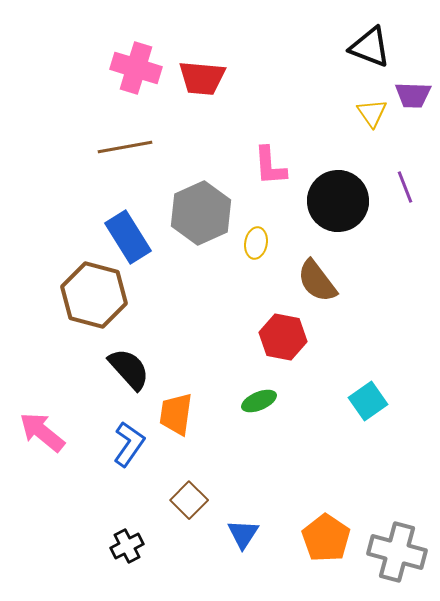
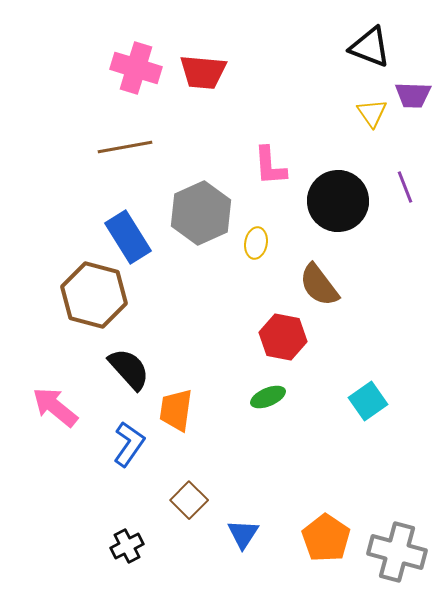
red trapezoid: moved 1 px right, 6 px up
brown semicircle: moved 2 px right, 4 px down
green ellipse: moved 9 px right, 4 px up
orange trapezoid: moved 4 px up
pink arrow: moved 13 px right, 25 px up
